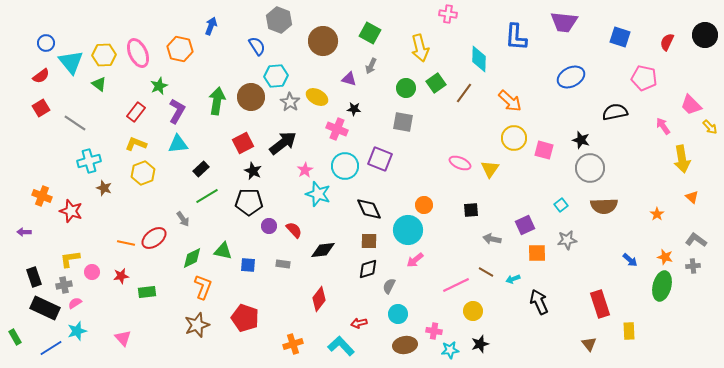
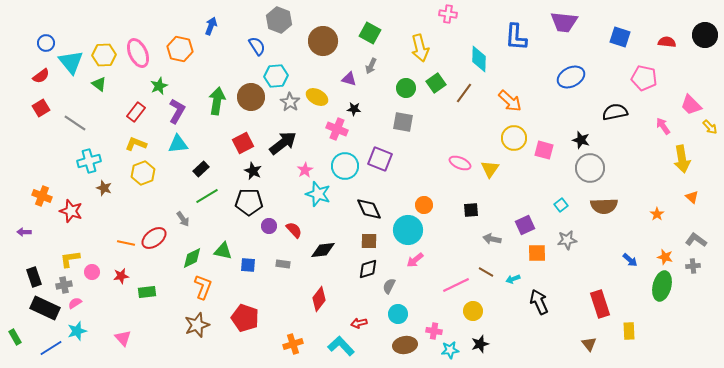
red semicircle at (667, 42): rotated 72 degrees clockwise
